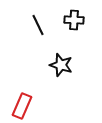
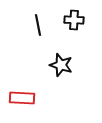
black line: rotated 15 degrees clockwise
red rectangle: moved 8 px up; rotated 70 degrees clockwise
